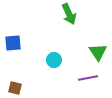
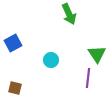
blue square: rotated 24 degrees counterclockwise
green triangle: moved 1 px left, 2 px down
cyan circle: moved 3 px left
purple line: rotated 72 degrees counterclockwise
